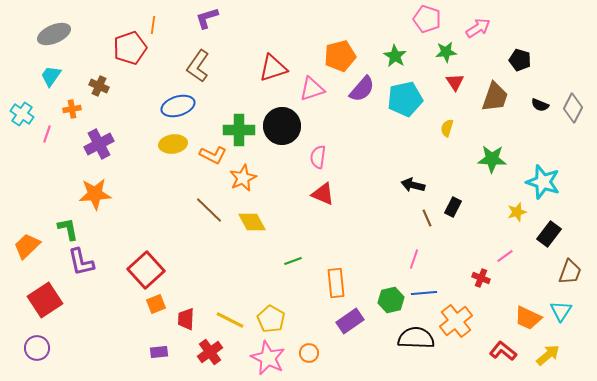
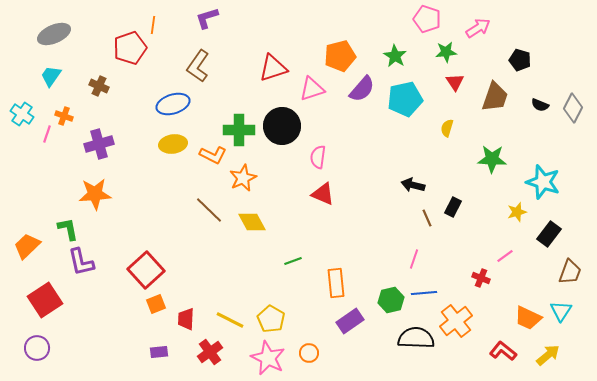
blue ellipse at (178, 106): moved 5 px left, 2 px up
orange cross at (72, 109): moved 8 px left, 7 px down; rotated 30 degrees clockwise
purple cross at (99, 144): rotated 12 degrees clockwise
